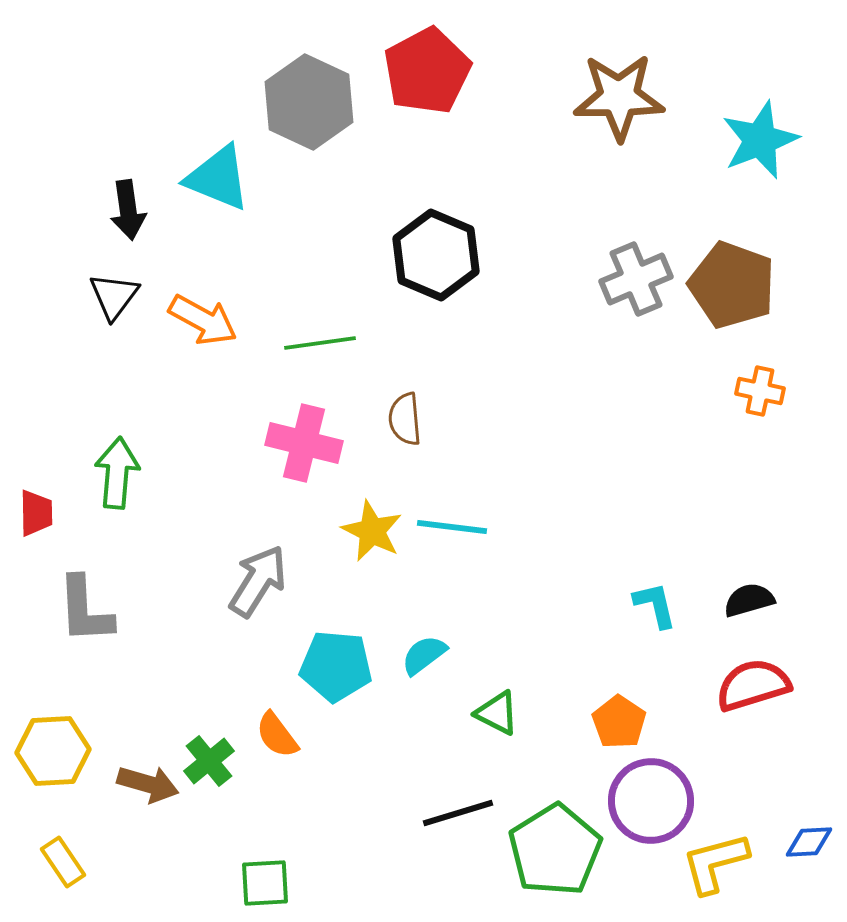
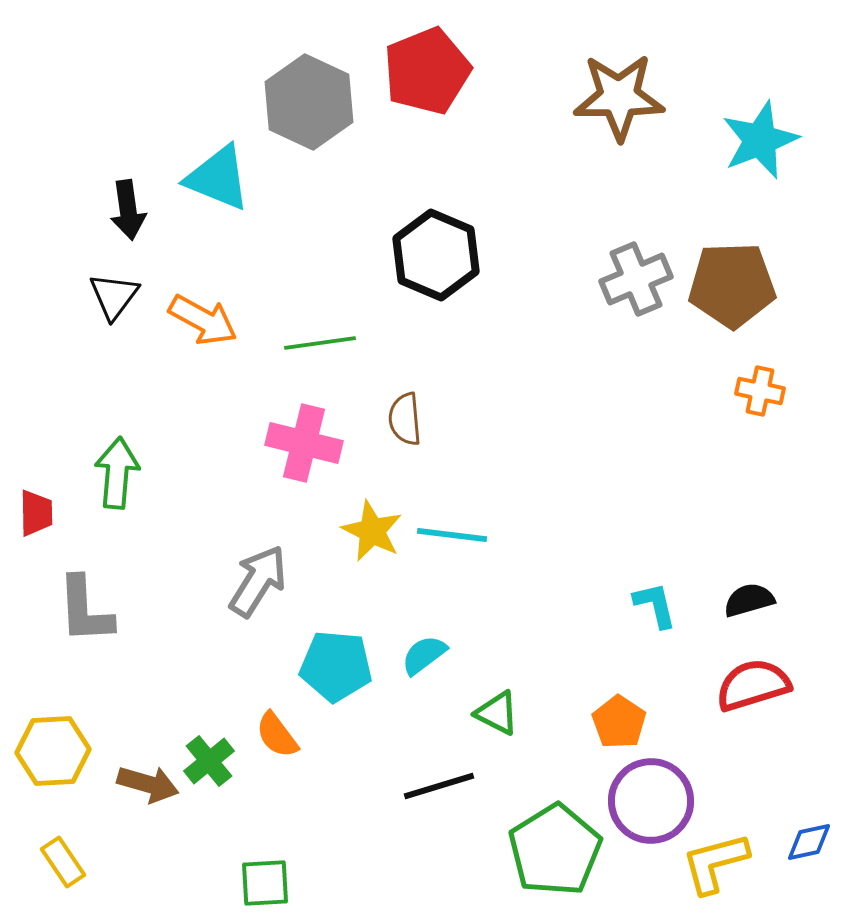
red pentagon: rotated 6 degrees clockwise
brown pentagon: rotated 22 degrees counterclockwise
cyan line: moved 8 px down
black line: moved 19 px left, 27 px up
blue diamond: rotated 9 degrees counterclockwise
